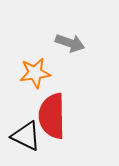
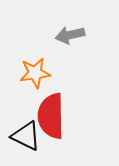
gray arrow: moved 8 px up; rotated 148 degrees clockwise
red semicircle: moved 1 px left
